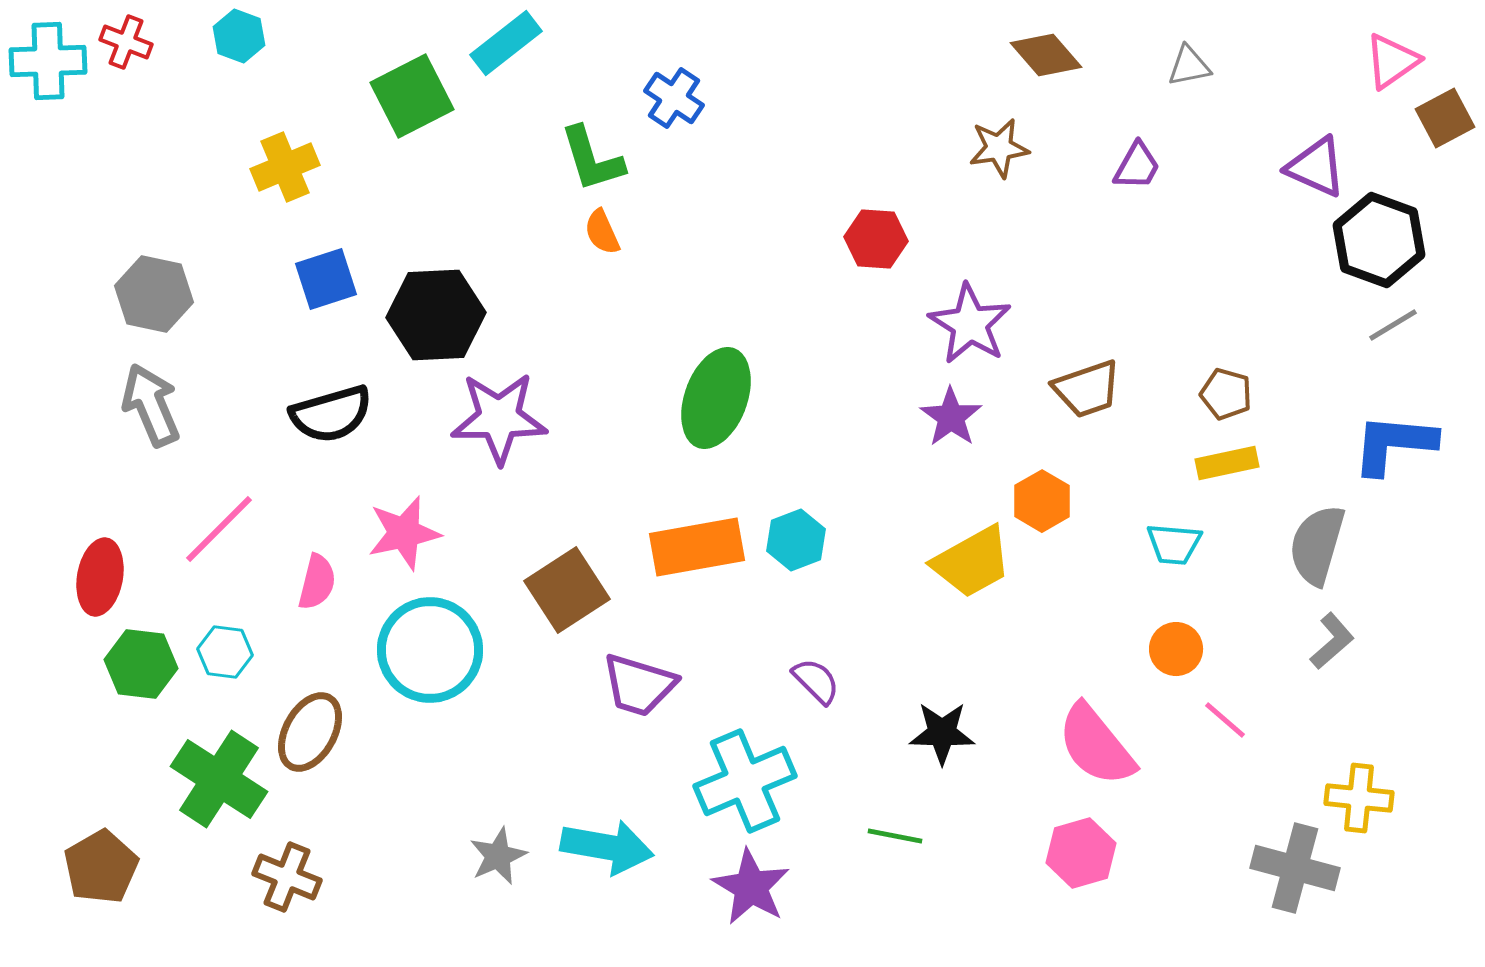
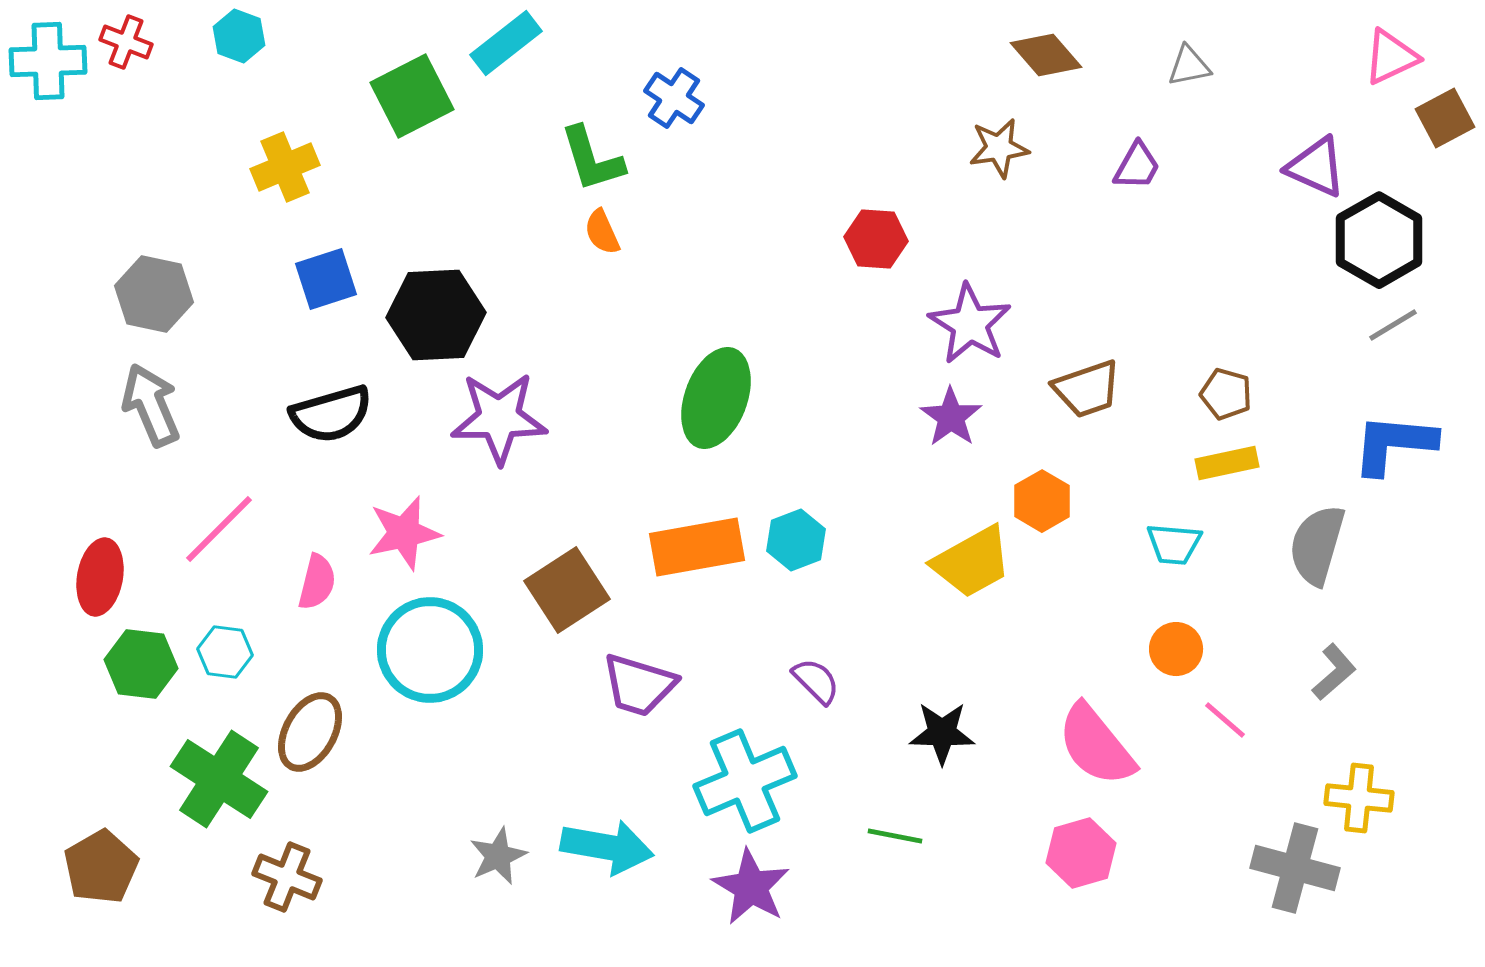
pink triangle at (1392, 61): moved 1 px left, 4 px up; rotated 10 degrees clockwise
black hexagon at (1379, 240): rotated 10 degrees clockwise
gray L-shape at (1332, 641): moved 2 px right, 31 px down
